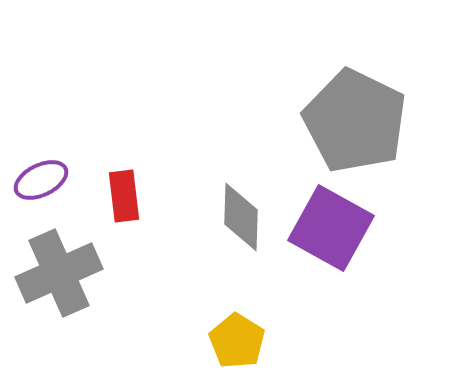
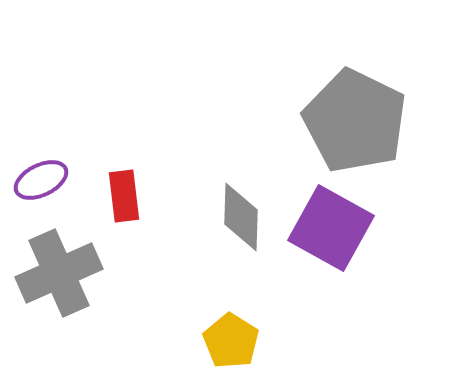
yellow pentagon: moved 6 px left
